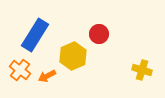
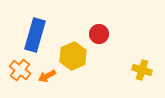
blue rectangle: rotated 16 degrees counterclockwise
